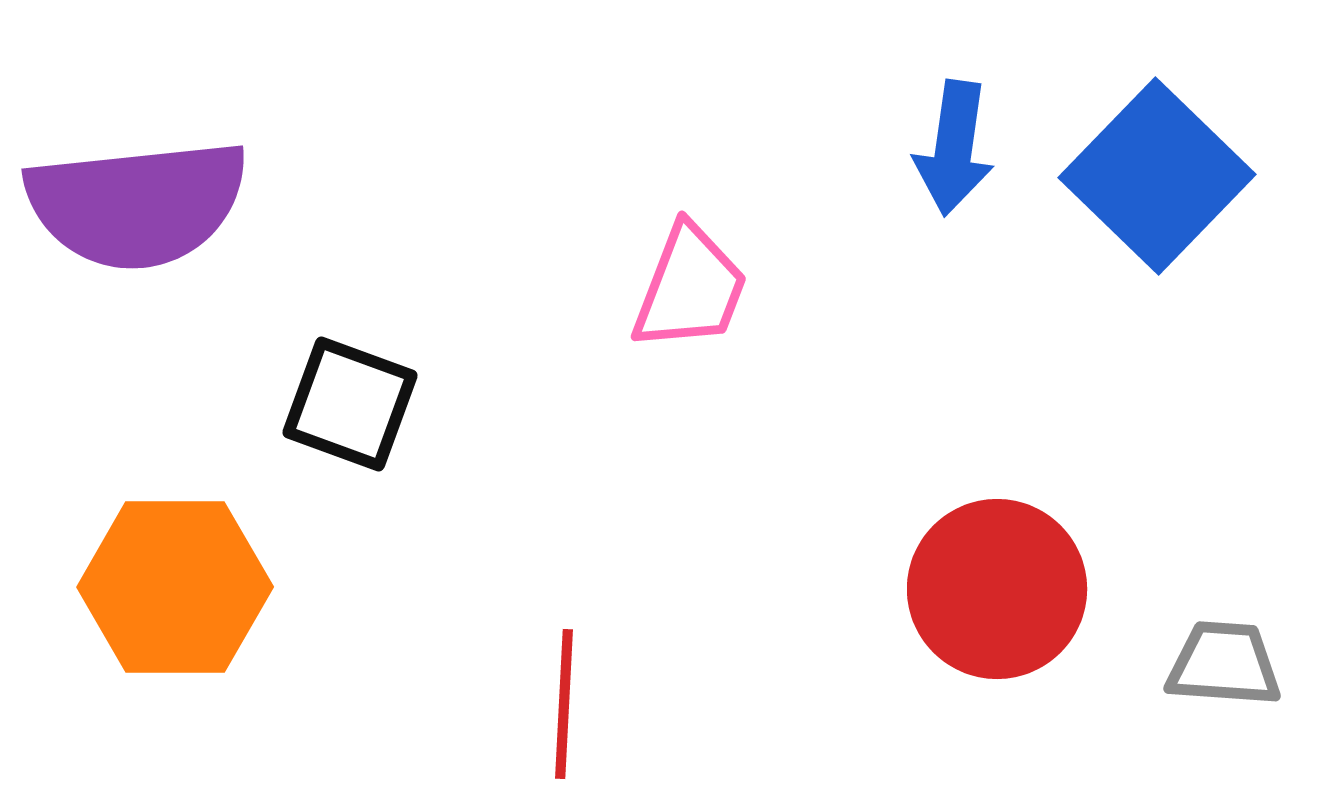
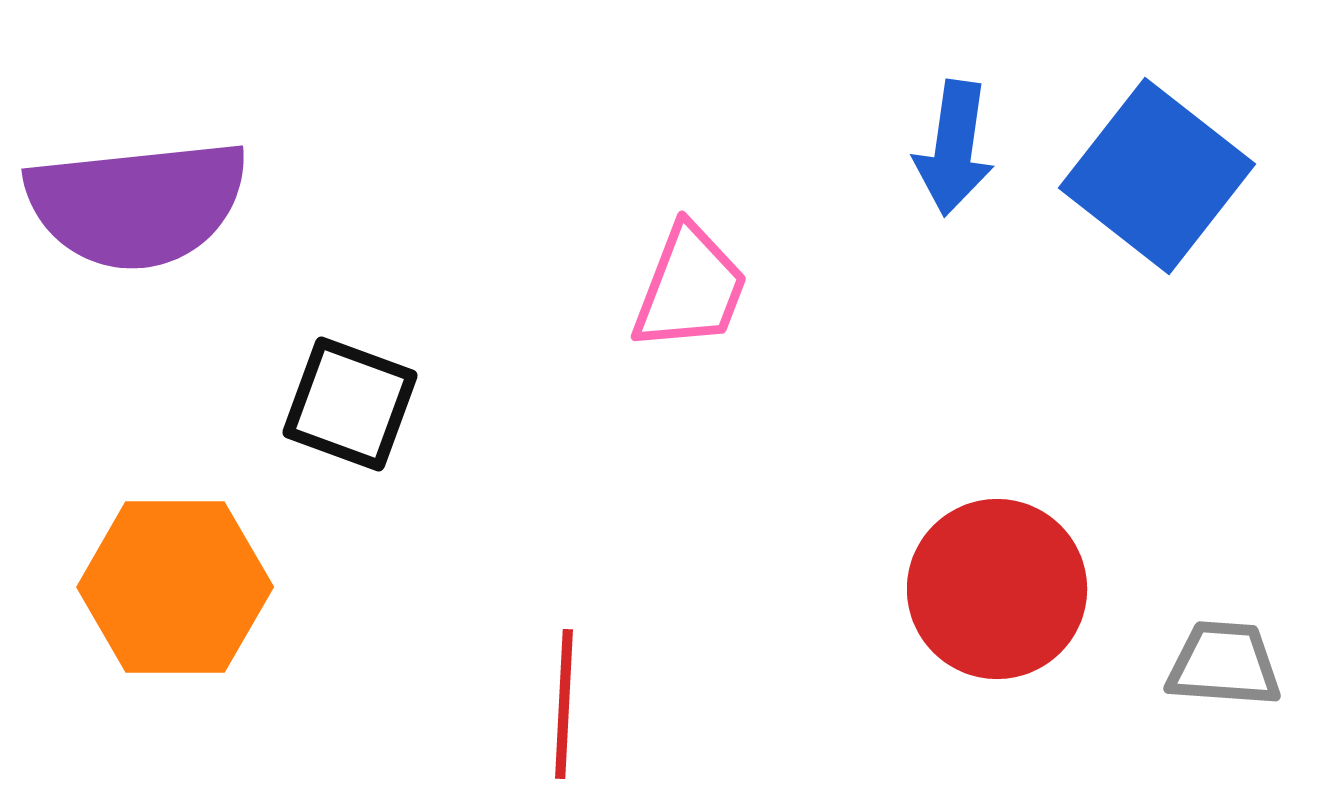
blue square: rotated 6 degrees counterclockwise
